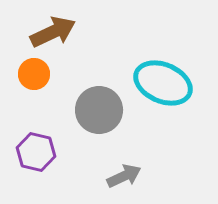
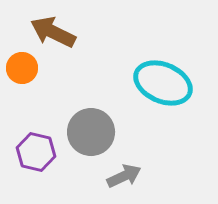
brown arrow: rotated 129 degrees counterclockwise
orange circle: moved 12 px left, 6 px up
gray circle: moved 8 px left, 22 px down
